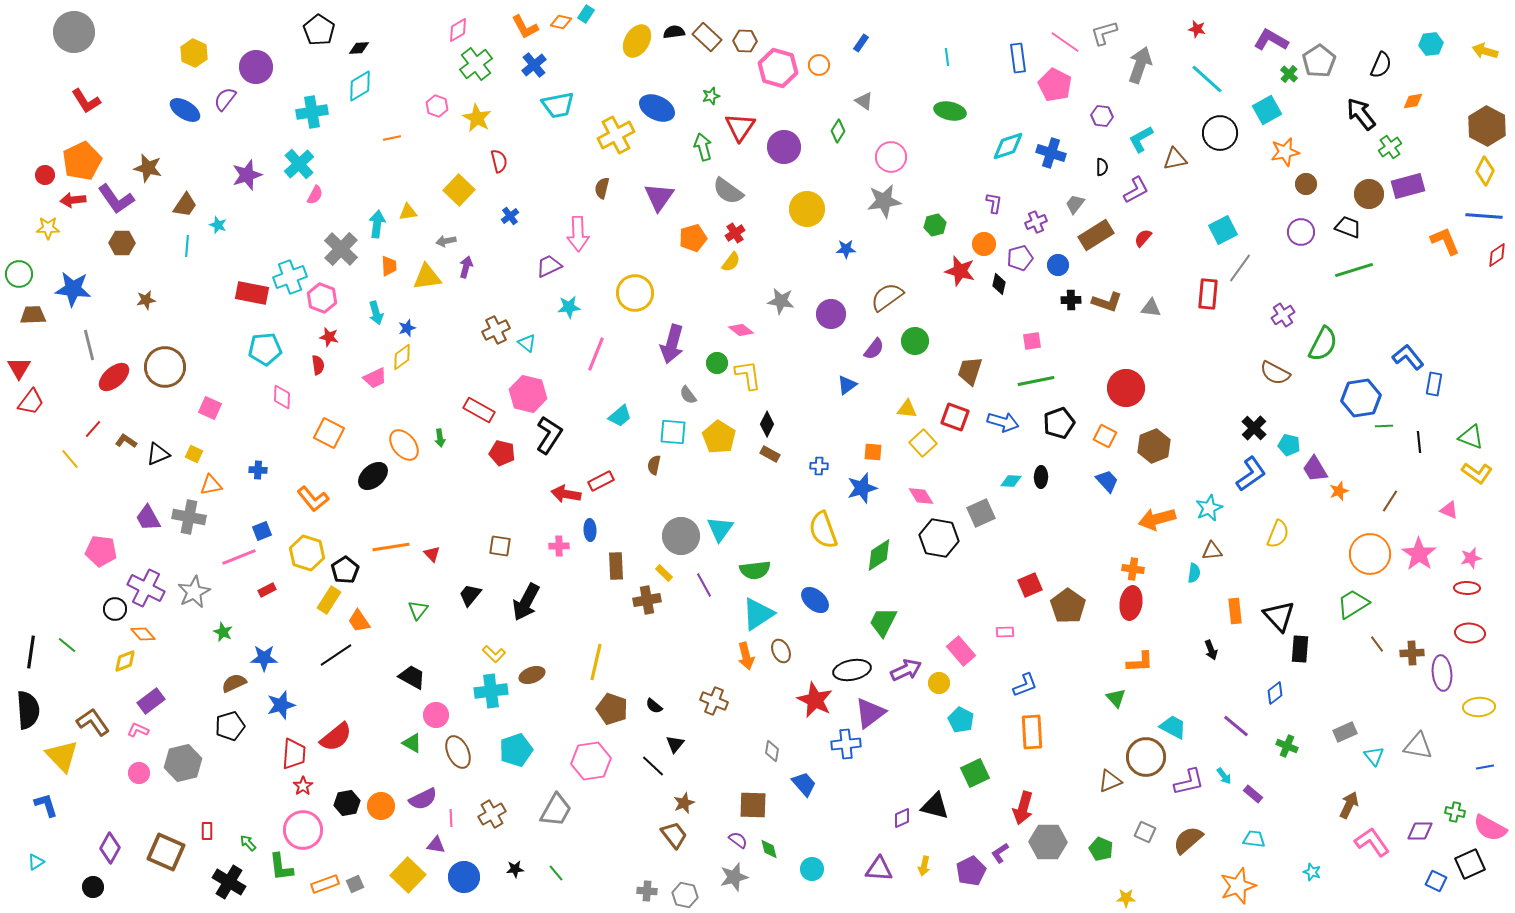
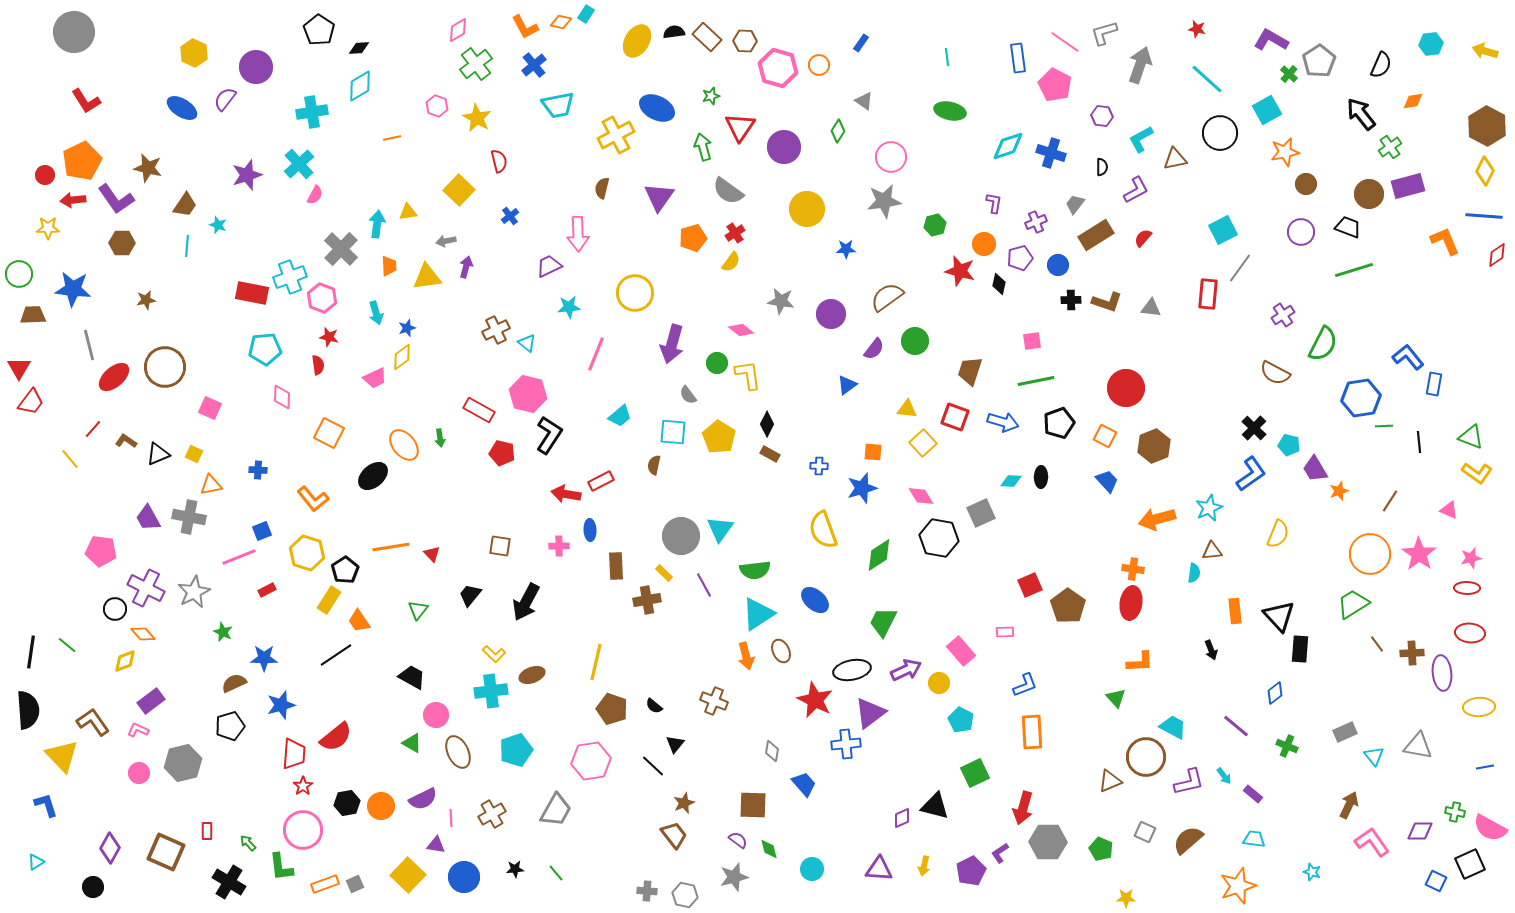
blue ellipse at (185, 110): moved 3 px left, 2 px up
